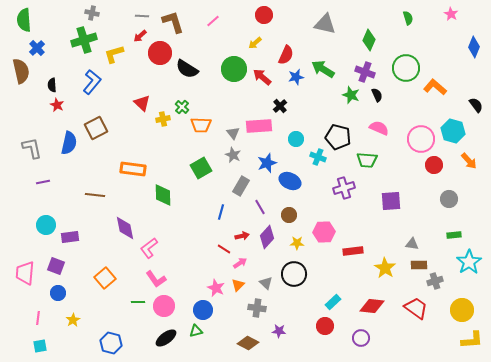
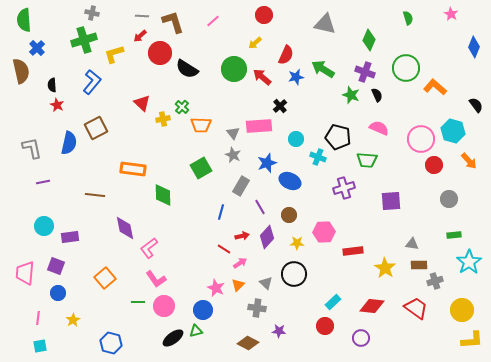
cyan circle at (46, 225): moved 2 px left, 1 px down
black ellipse at (166, 338): moved 7 px right
